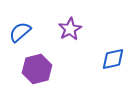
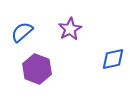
blue semicircle: moved 2 px right
purple hexagon: rotated 24 degrees counterclockwise
